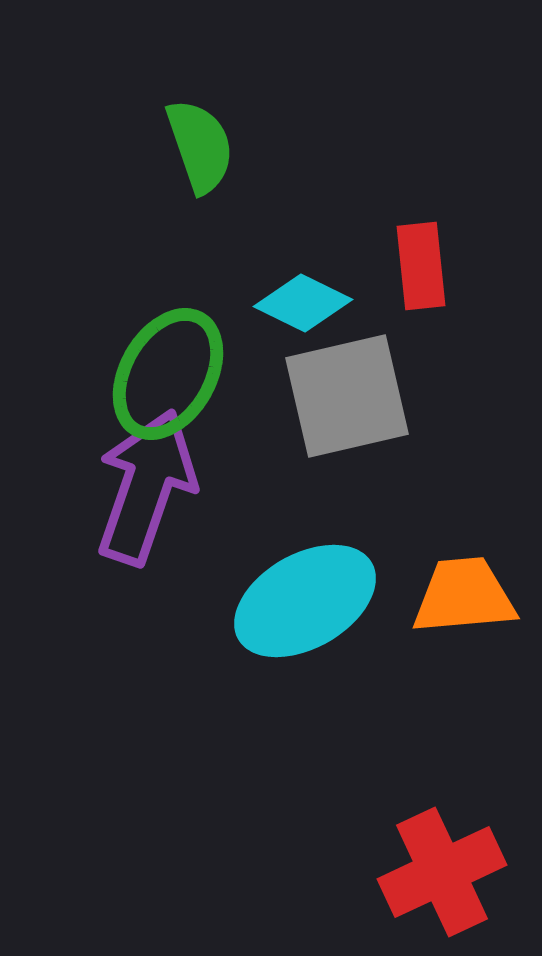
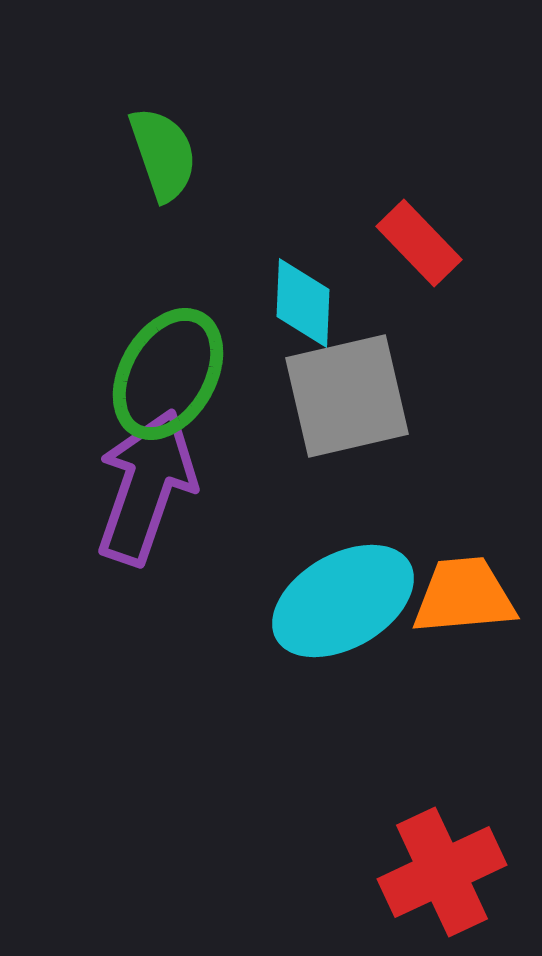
green semicircle: moved 37 px left, 8 px down
red rectangle: moved 2 px left, 23 px up; rotated 38 degrees counterclockwise
cyan diamond: rotated 66 degrees clockwise
cyan ellipse: moved 38 px right
